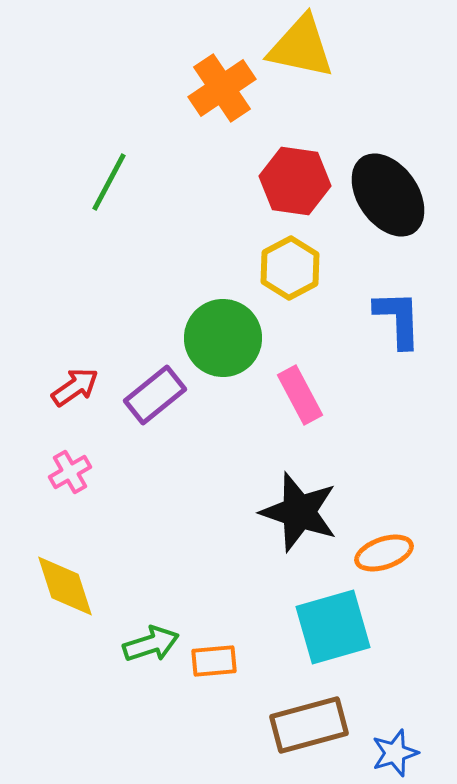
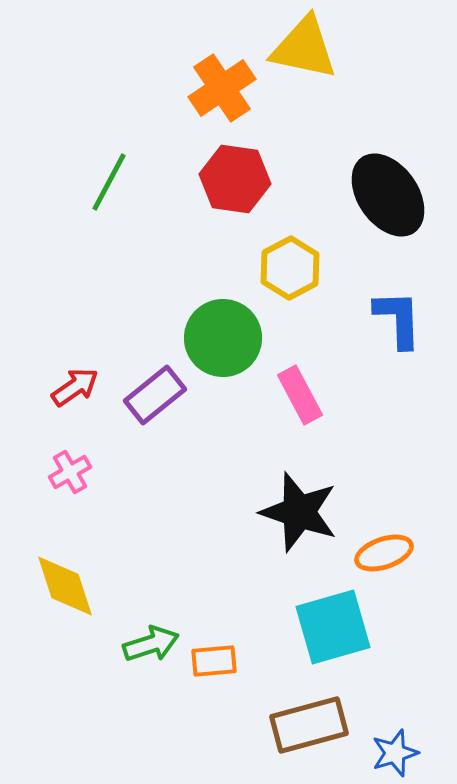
yellow triangle: moved 3 px right, 1 px down
red hexagon: moved 60 px left, 2 px up
